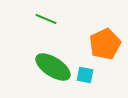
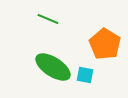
green line: moved 2 px right
orange pentagon: rotated 16 degrees counterclockwise
